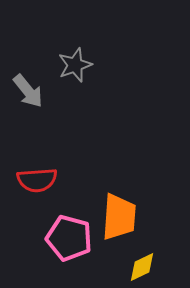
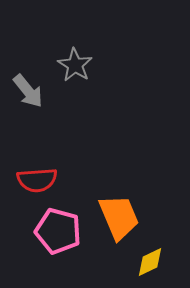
gray star: rotated 20 degrees counterclockwise
orange trapezoid: rotated 27 degrees counterclockwise
pink pentagon: moved 11 px left, 7 px up
yellow diamond: moved 8 px right, 5 px up
